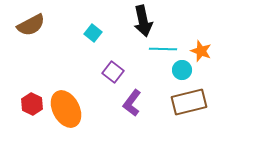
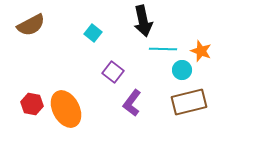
red hexagon: rotated 15 degrees counterclockwise
